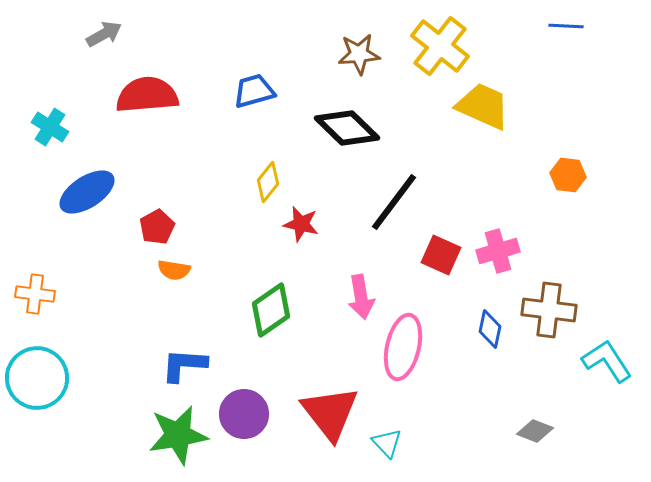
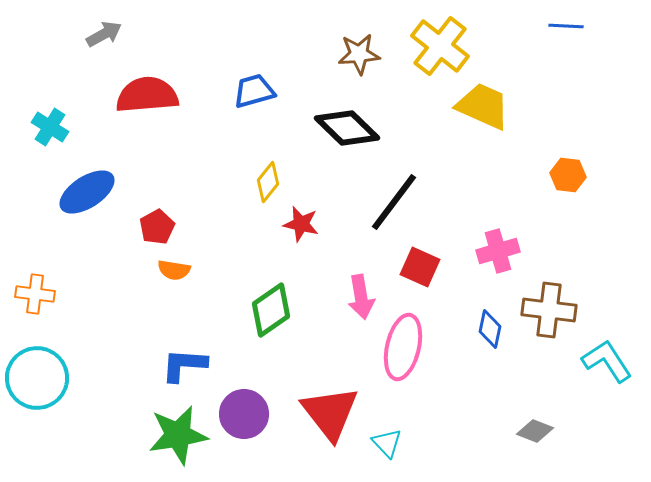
red square: moved 21 px left, 12 px down
